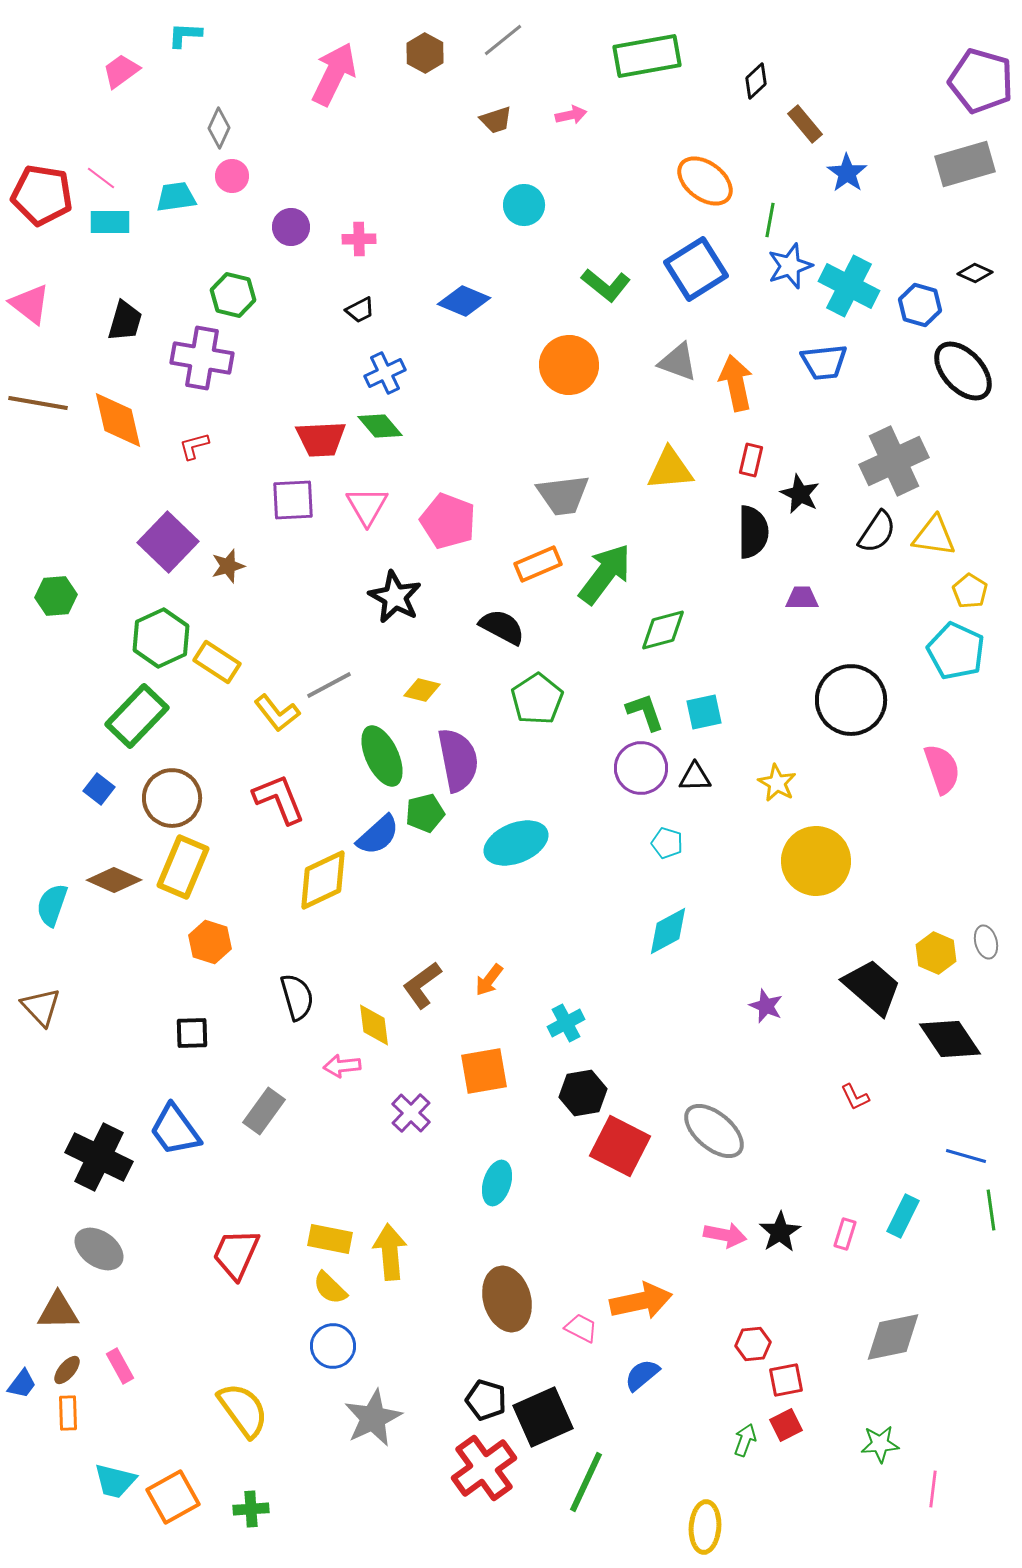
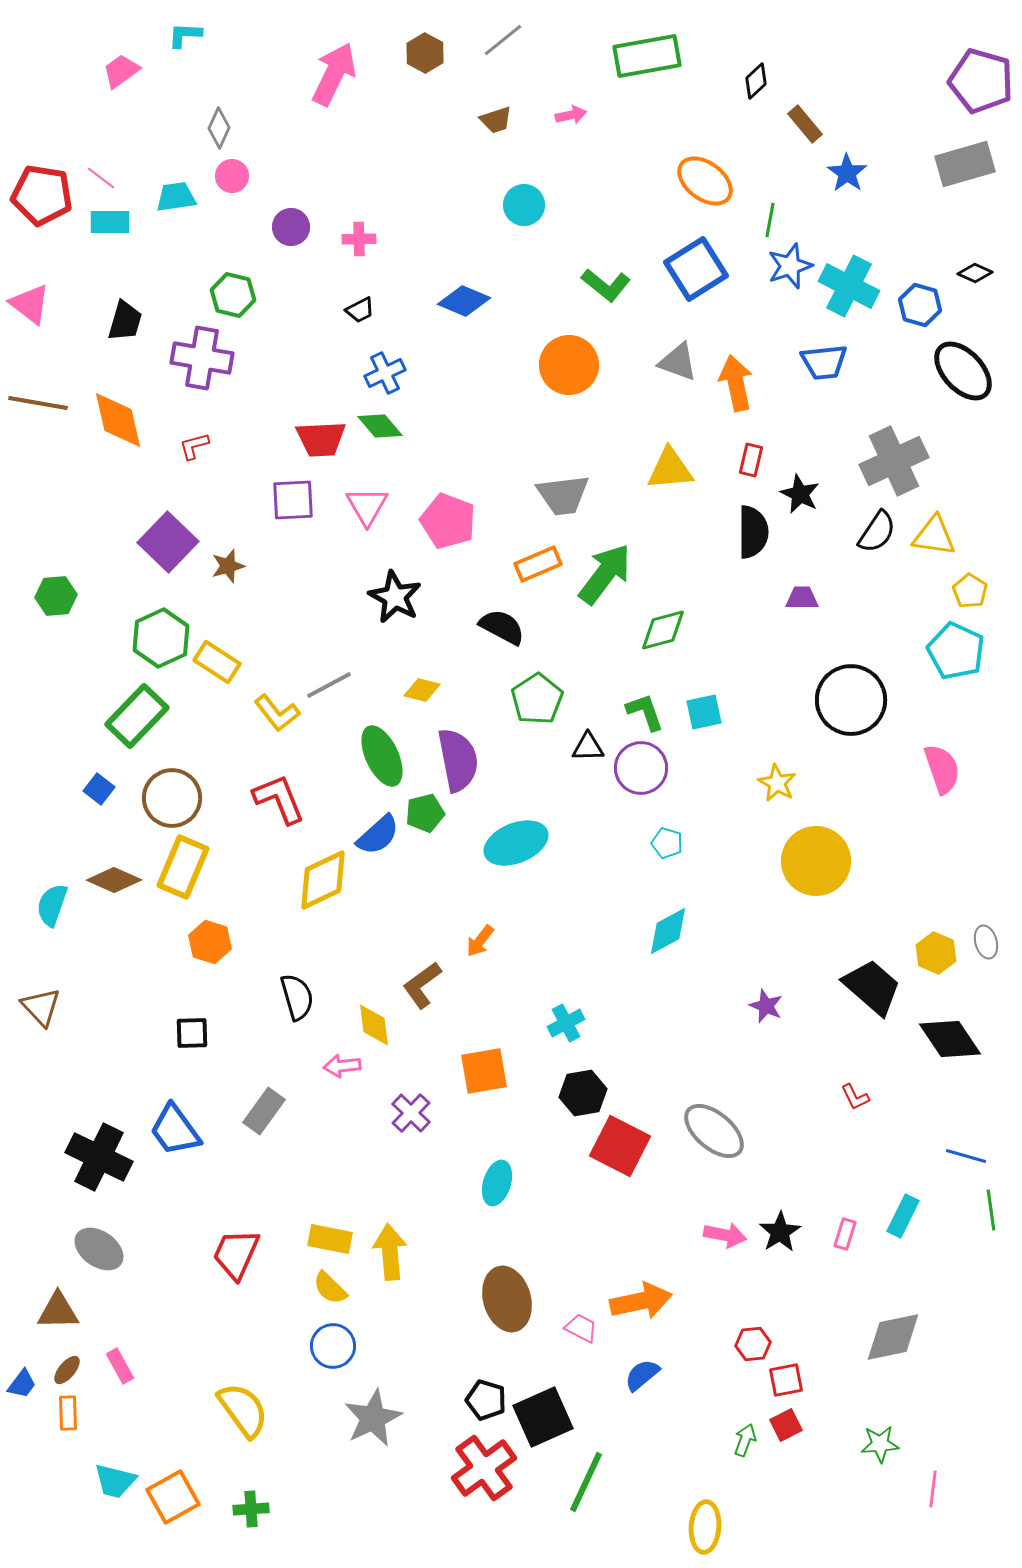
black triangle at (695, 777): moved 107 px left, 30 px up
orange arrow at (489, 980): moved 9 px left, 39 px up
